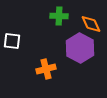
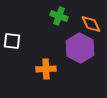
green cross: rotated 18 degrees clockwise
orange cross: rotated 12 degrees clockwise
